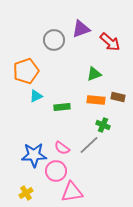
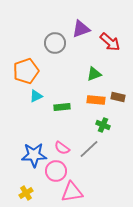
gray circle: moved 1 px right, 3 px down
gray line: moved 4 px down
